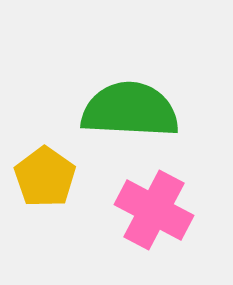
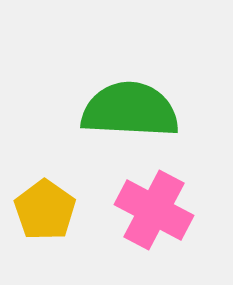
yellow pentagon: moved 33 px down
